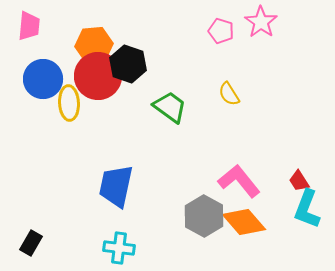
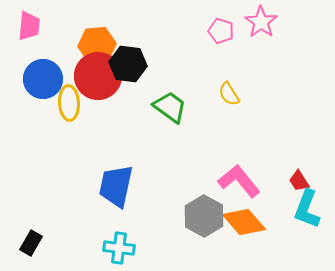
orange hexagon: moved 3 px right
black hexagon: rotated 12 degrees counterclockwise
